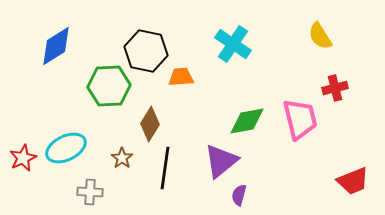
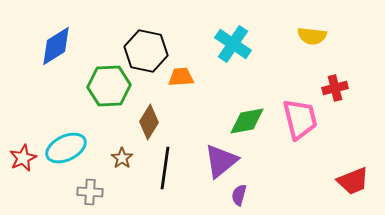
yellow semicircle: moved 8 px left; rotated 52 degrees counterclockwise
brown diamond: moved 1 px left, 2 px up
